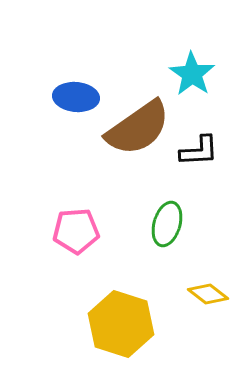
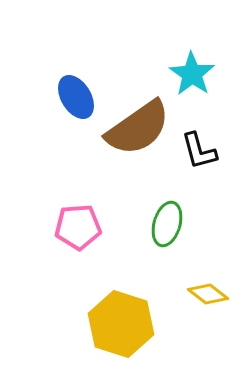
blue ellipse: rotated 54 degrees clockwise
black L-shape: rotated 78 degrees clockwise
pink pentagon: moved 2 px right, 4 px up
